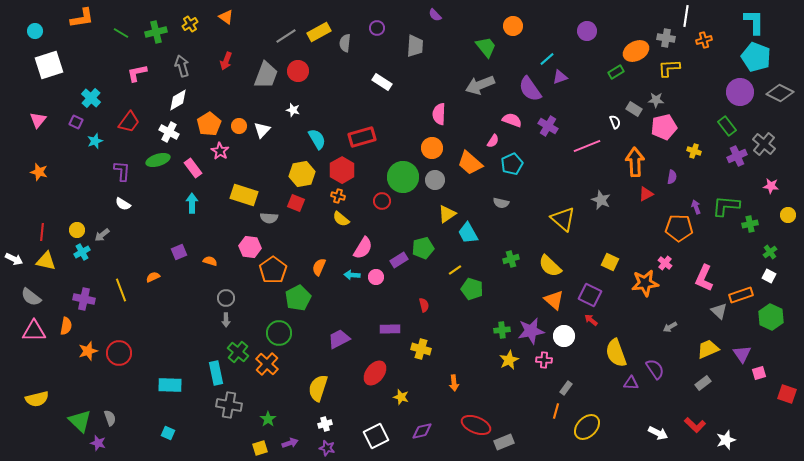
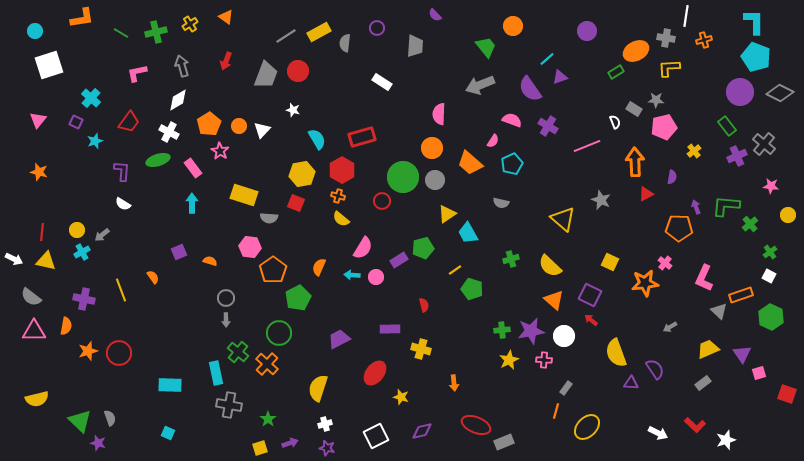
yellow cross at (694, 151): rotated 32 degrees clockwise
green cross at (750, 224): rotated 28 degrees counterclockwise
orange semicircle at (153, 277): rotated 80 degrees clockwise
